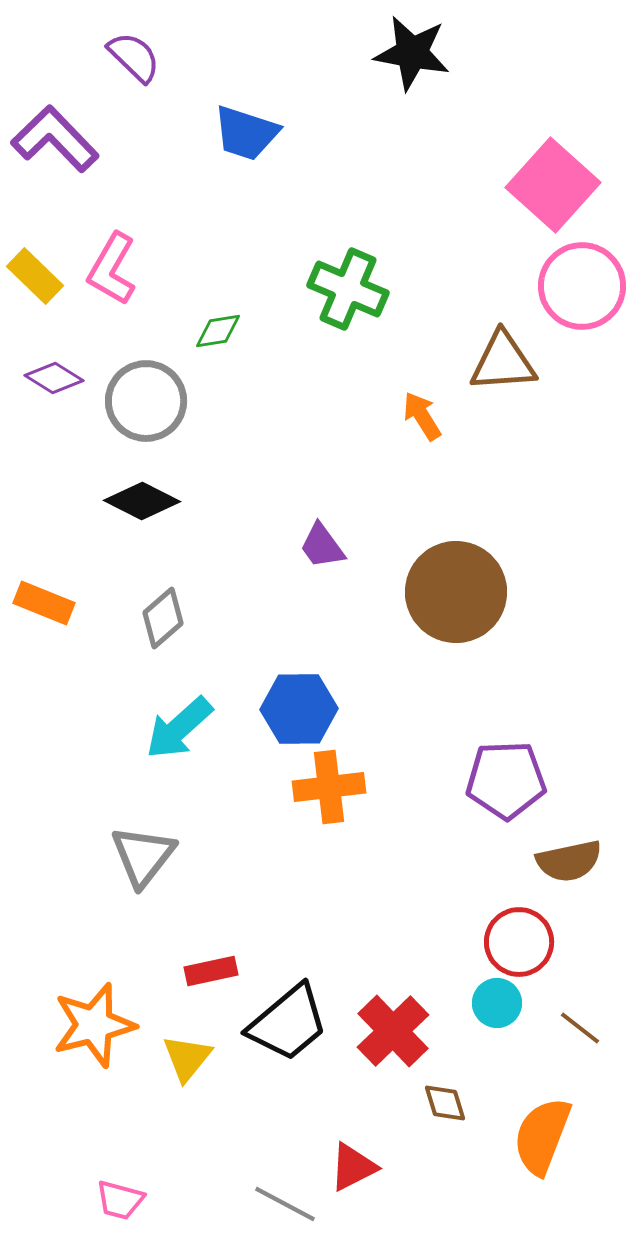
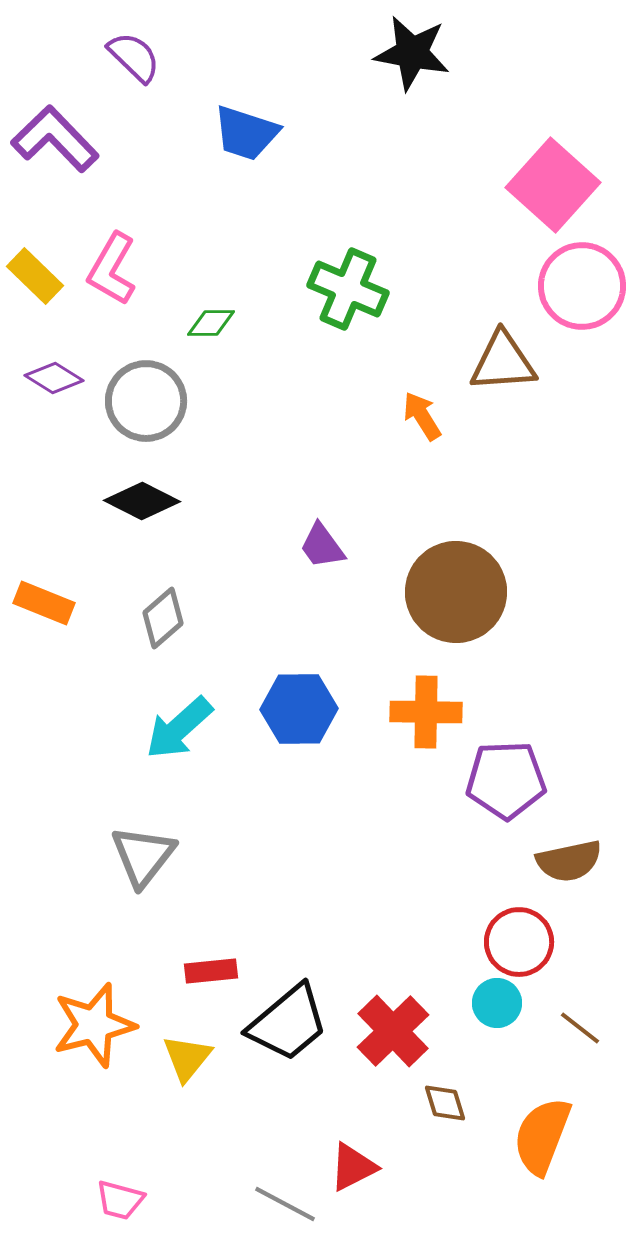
green diamond: moved 7 px left, 8 px up; rotated 9 degrees clockwise
orange cross: moved 97 px right, 75 px up; rotated 8 degrees clockwise
red rectangle: rotated 6 degrees clockwise
